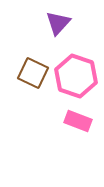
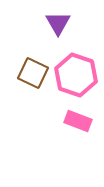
purple triangle: rotated 12 degrees counterclockwise
pink hexagon: moved 1 px up
